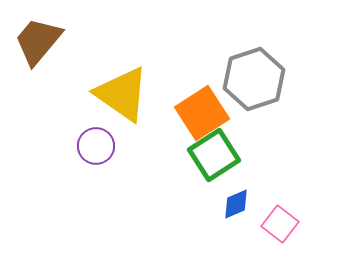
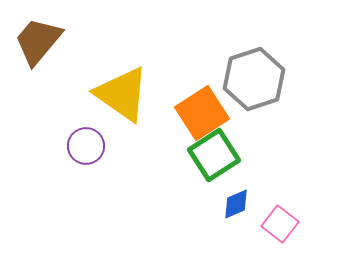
purple circle: moved 10 px left
